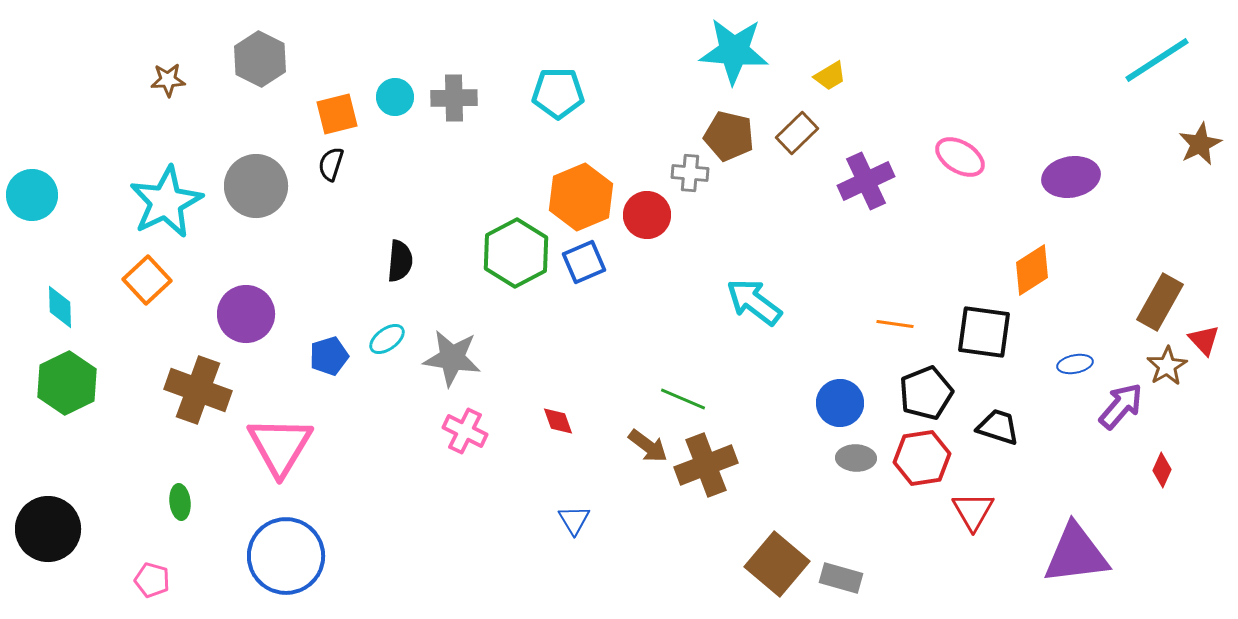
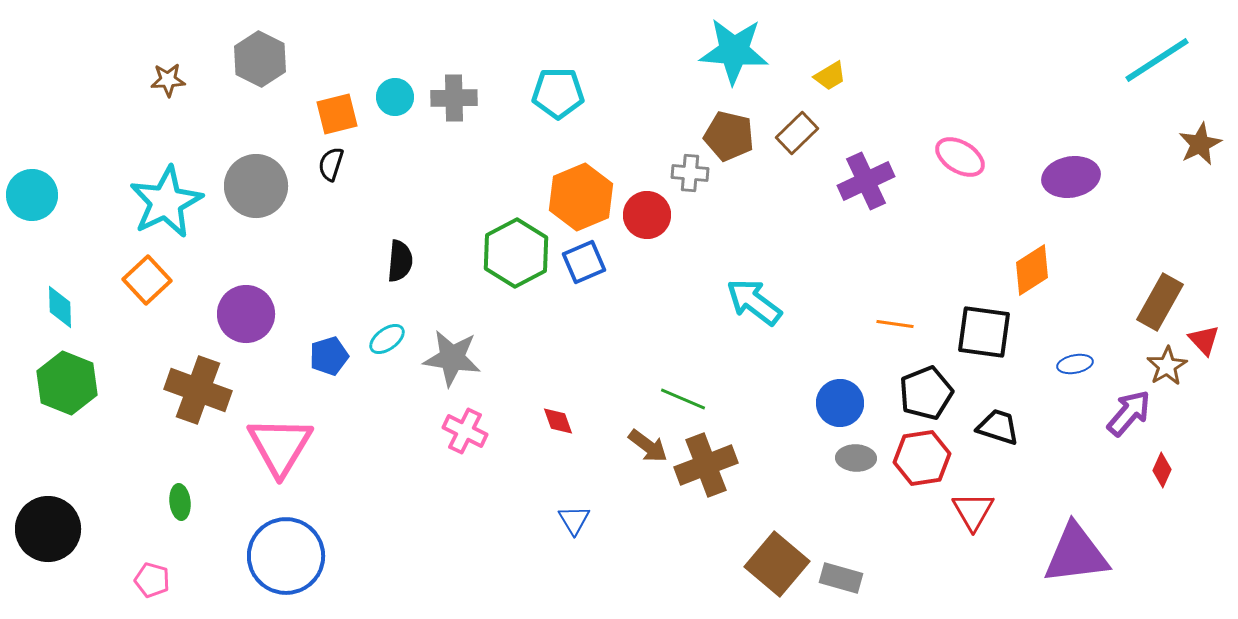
green hexagon at (67, 383): rotated 12 degrees counterclockwise
purple arrow at (1121, 406): moved 8 px right, 7 px down
